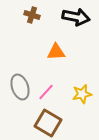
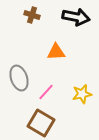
gray ellipse: moved 1 px left, 9 px up
brown square: moved 7 px left
